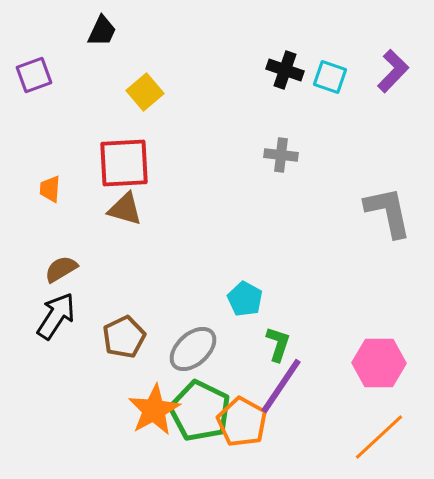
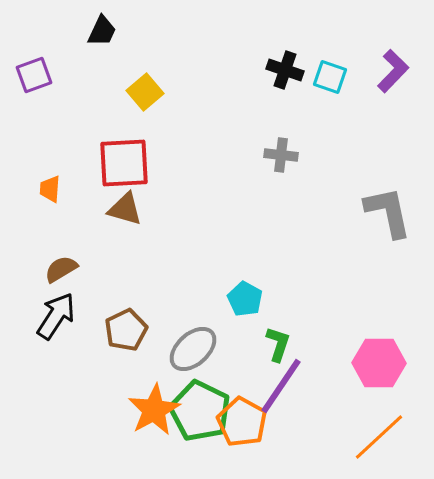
brown pentagon: moved 2 px right, 7 px up
